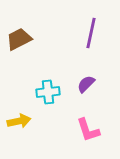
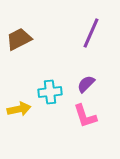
purple line: rotated 12 degrees clockwise
cyan cross: moved 2 px right
yellow arrow: moved 12 px up
pink L-shape: moved 3 px left, 14 px up
